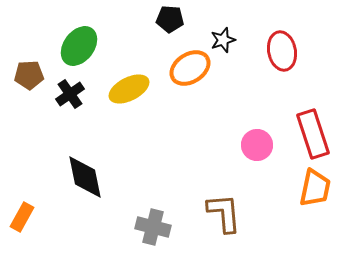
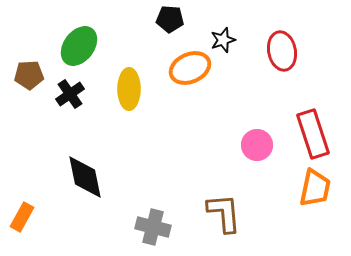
orange ellipse: rotated 9 degrees clockwise
yellow ellipse: rotated 63 degrees counterclockwise
